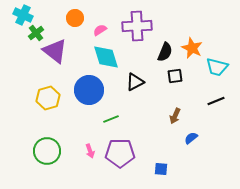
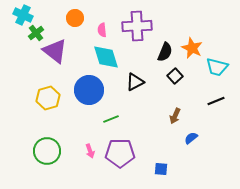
pink semicircle: moved 2 px right; rotated 64 degrees counterclockwise
black square: rotated 35 degrees counterclockwise
